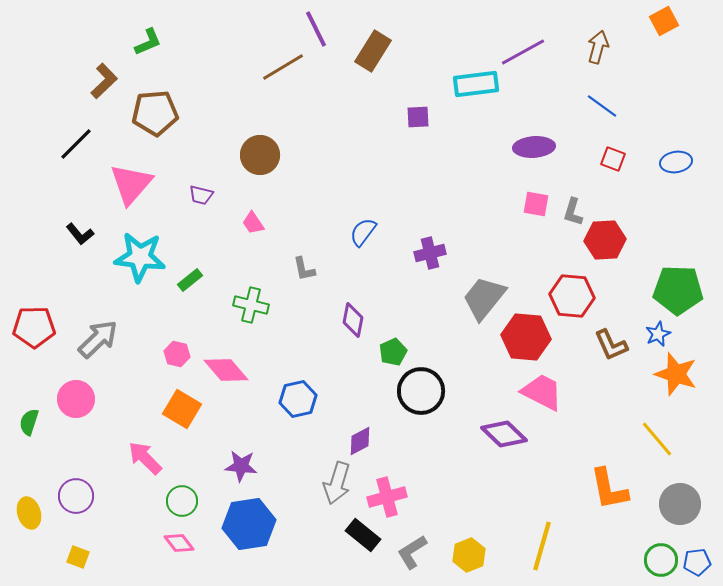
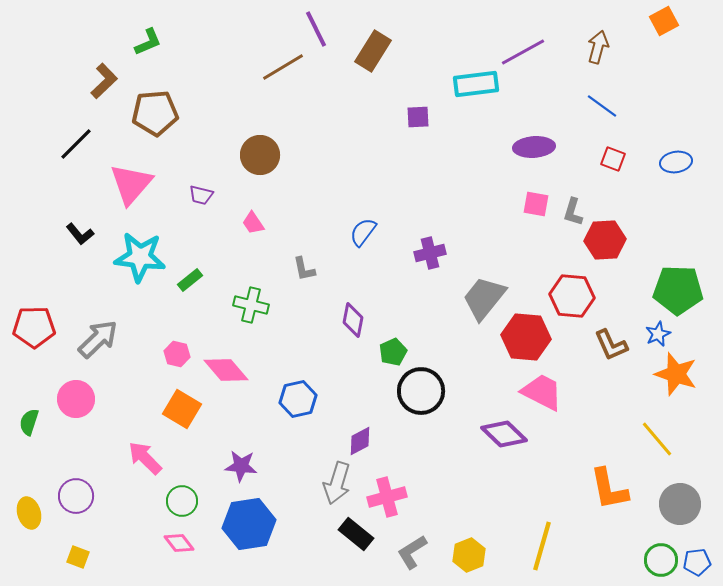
black rectangle at (363, 535): moved 7 px left, 1 px up
